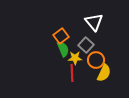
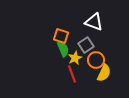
white triangle: rotated 30 degrees counterclockwise
orange square: rotated 35 degrees counterclockwise
gray square: rotated 14 degrees clockwise
yellow star: rotated 24 degrees counterclockwise
red line: moved 1 px down; rotated 18 degrees counterclockwise
